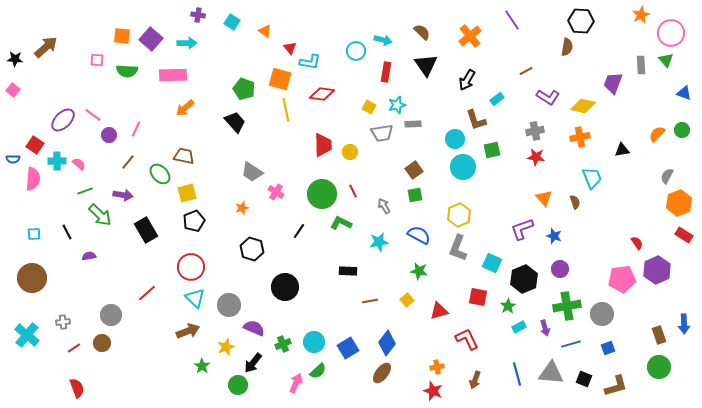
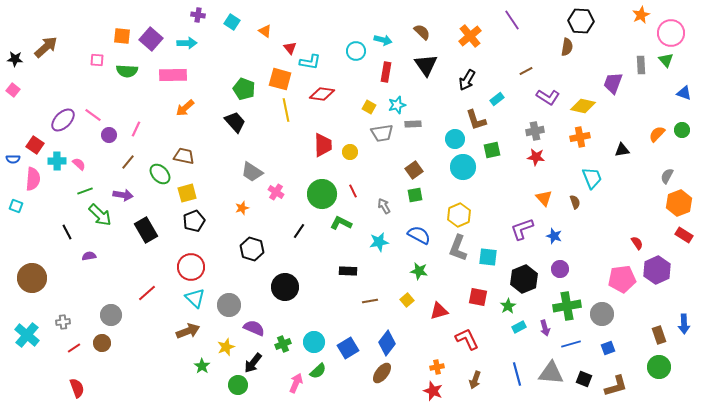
cyan square at (34, 234): moved 18 px left, 28 px up; rotated 24 degrees clockwise
cyan square at (492, 263): moved 4 px left, 6 px up; rotated 18 degrees counterclockwise
